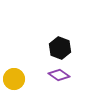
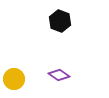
black hexagon: moved 27 px up
